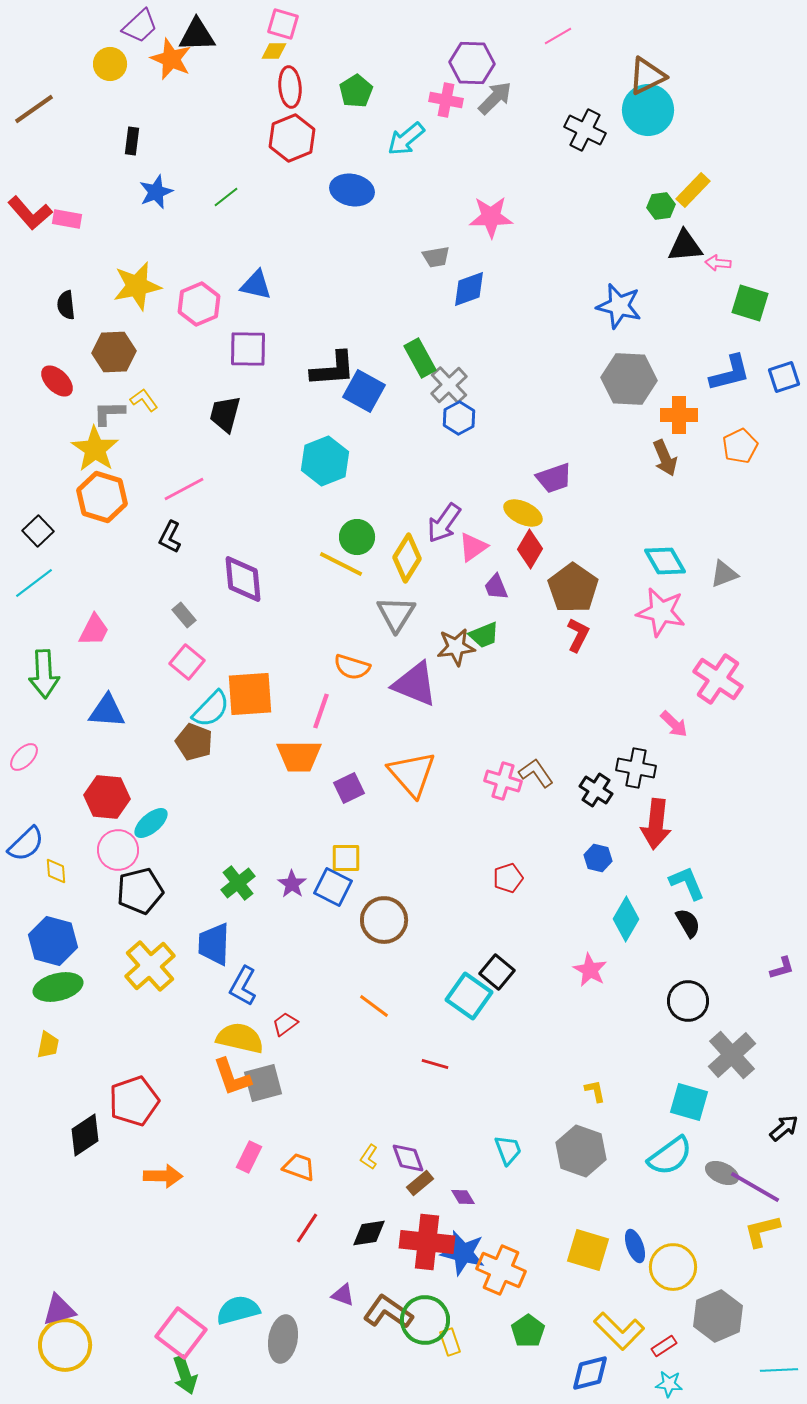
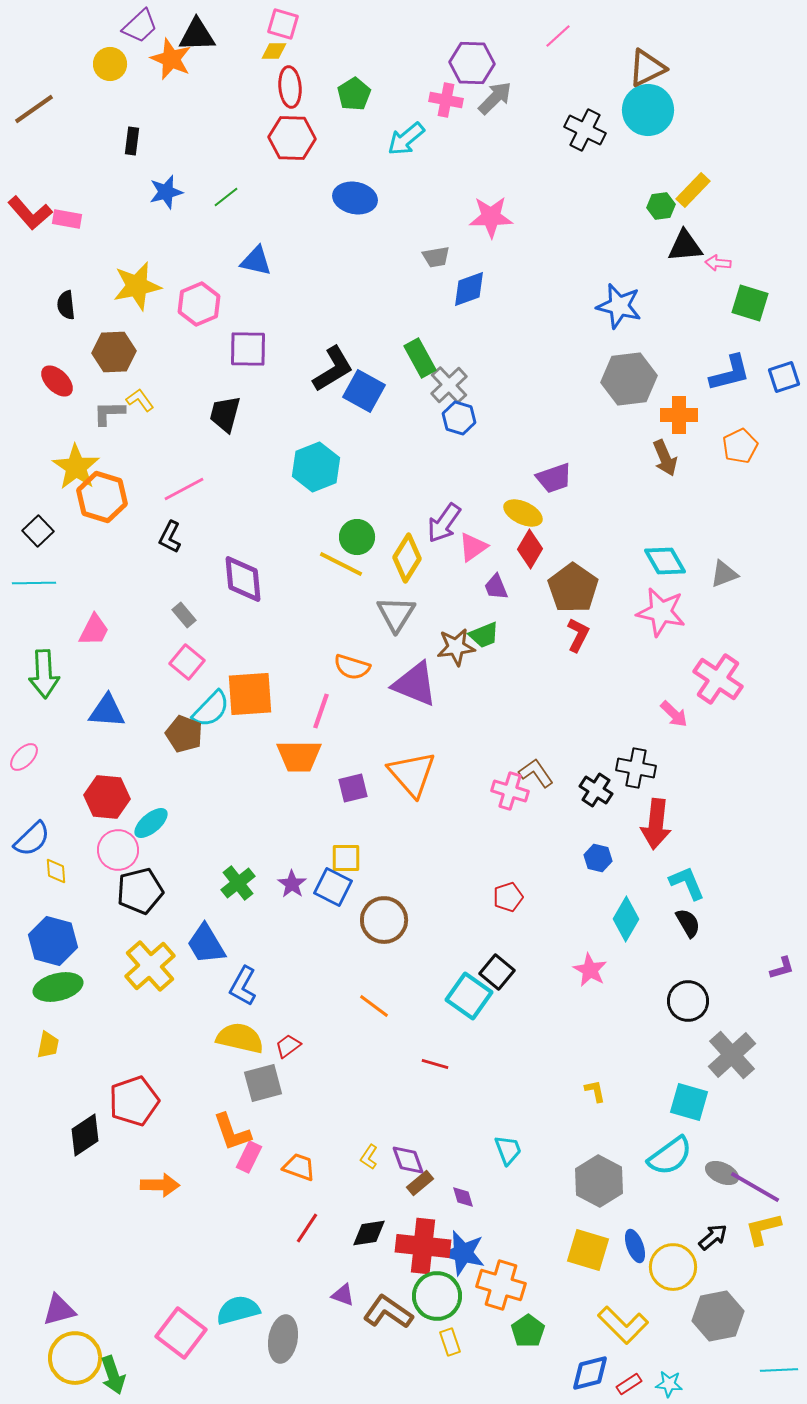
pink line at (558, 36): rotated 12 degrees counterclockwise
brown triangle at (647, 76): moved 8 px up
green pentagon at (356, 91): moved 2 px left, 3 px down
red hexagon at (292, 138): rotated 24 degrees clockwise
blue ellipse at (352, 190): moved 3 px right, 8 px down
blue star at (156, 192): moved 10 px right; rotated 8 degrees clockwise
blue triangle at (256, 285): moved 24 px up
black L-shape at (333, 369): rotated 27 degrees counterclockwise
gray hexagon at (629, 379): rotated 10 degrees counterclockwise
yellow L-shape at (144, 400): moved 4 px left
blue hexagon at (459, 418): rotated 16 degrees counterclockwise
yellow star at (95, 449): moved 19 px left, 18 px down
cyan hexagon at (325, 461): moved 9 px left, 6 px down
cyan line at (34, 583): rotated 36 degrees clockwise
pink arrow at (674, 724): moved 10 px up
brown pentagon at (194, 742): moved 10 px left, 8 px up
pink cross at (503, 781): moved 7 px right, 10 px down
purple square at (349, 788): moved 4 px right; rotated 12 degrees clockwise
blue semicircle at (26, 844): moved 6 px right, 5 px up
red pentagon at (508, 878): moved 19 px down
blue trapezoid at (214, 944): moved 8 px left; rotated 33 degrees counterclockwise
red trapezoid at (285, 1024): moved 3 px right, 22 px down
orange L-shape at (232, 1077): moved 55 px down
black arrow at (784, 1128): moved 71 px left, 109 px down
gray hexagon at (581, 1151): moved 18 px right, 30 px down; rotated 9 degrees clockwise
purple diamond at (408, 1158): moved 2 px down
orange arrow at (163, 1176): moved 3 px left, 9 px down
purple diamond at (463, 1197): rotated 15 degrees clockwise
yellow L-shape at (762, 1231): moved 1 px right, 2 px up
red cross at (427, 1242): moved 4 px left, 4 px down
orange cross at (501, 1270): moved 15 px down; rotated 6 degrees counterclockwise
gray hexagon at (718, 1316): rotated 12 degrees clockwise
green circle at (425, 1320): moved 12 px right, 24 px up
yellow L-shape at (619, 1331): moved 4 px right, 6 px up
yellow circle at (65, 1345): moved 10 px right, 13 px down
red rectangle at (664, 1346): moved 35 px left, 38 px down
green arrow at (185, 1375): moved 72 px left
